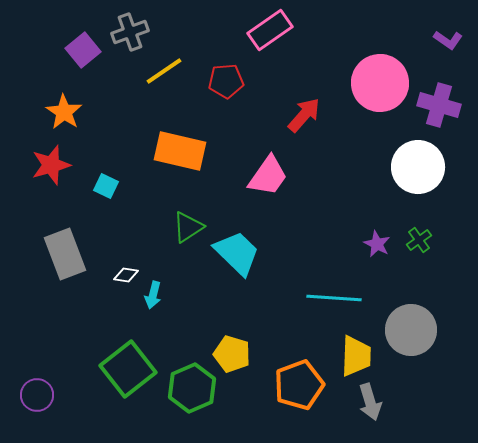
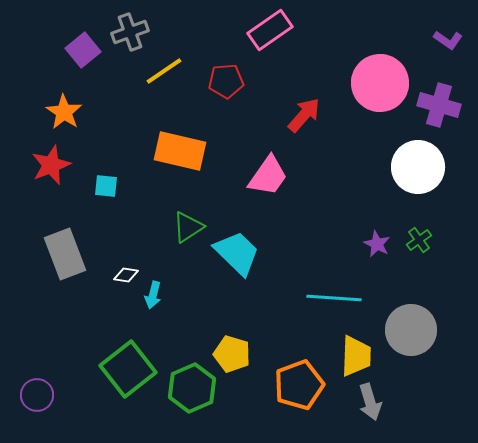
red star: rotated 6 degrees counterclockwise
cyan square: rotated 20 degrees counterclockwise
